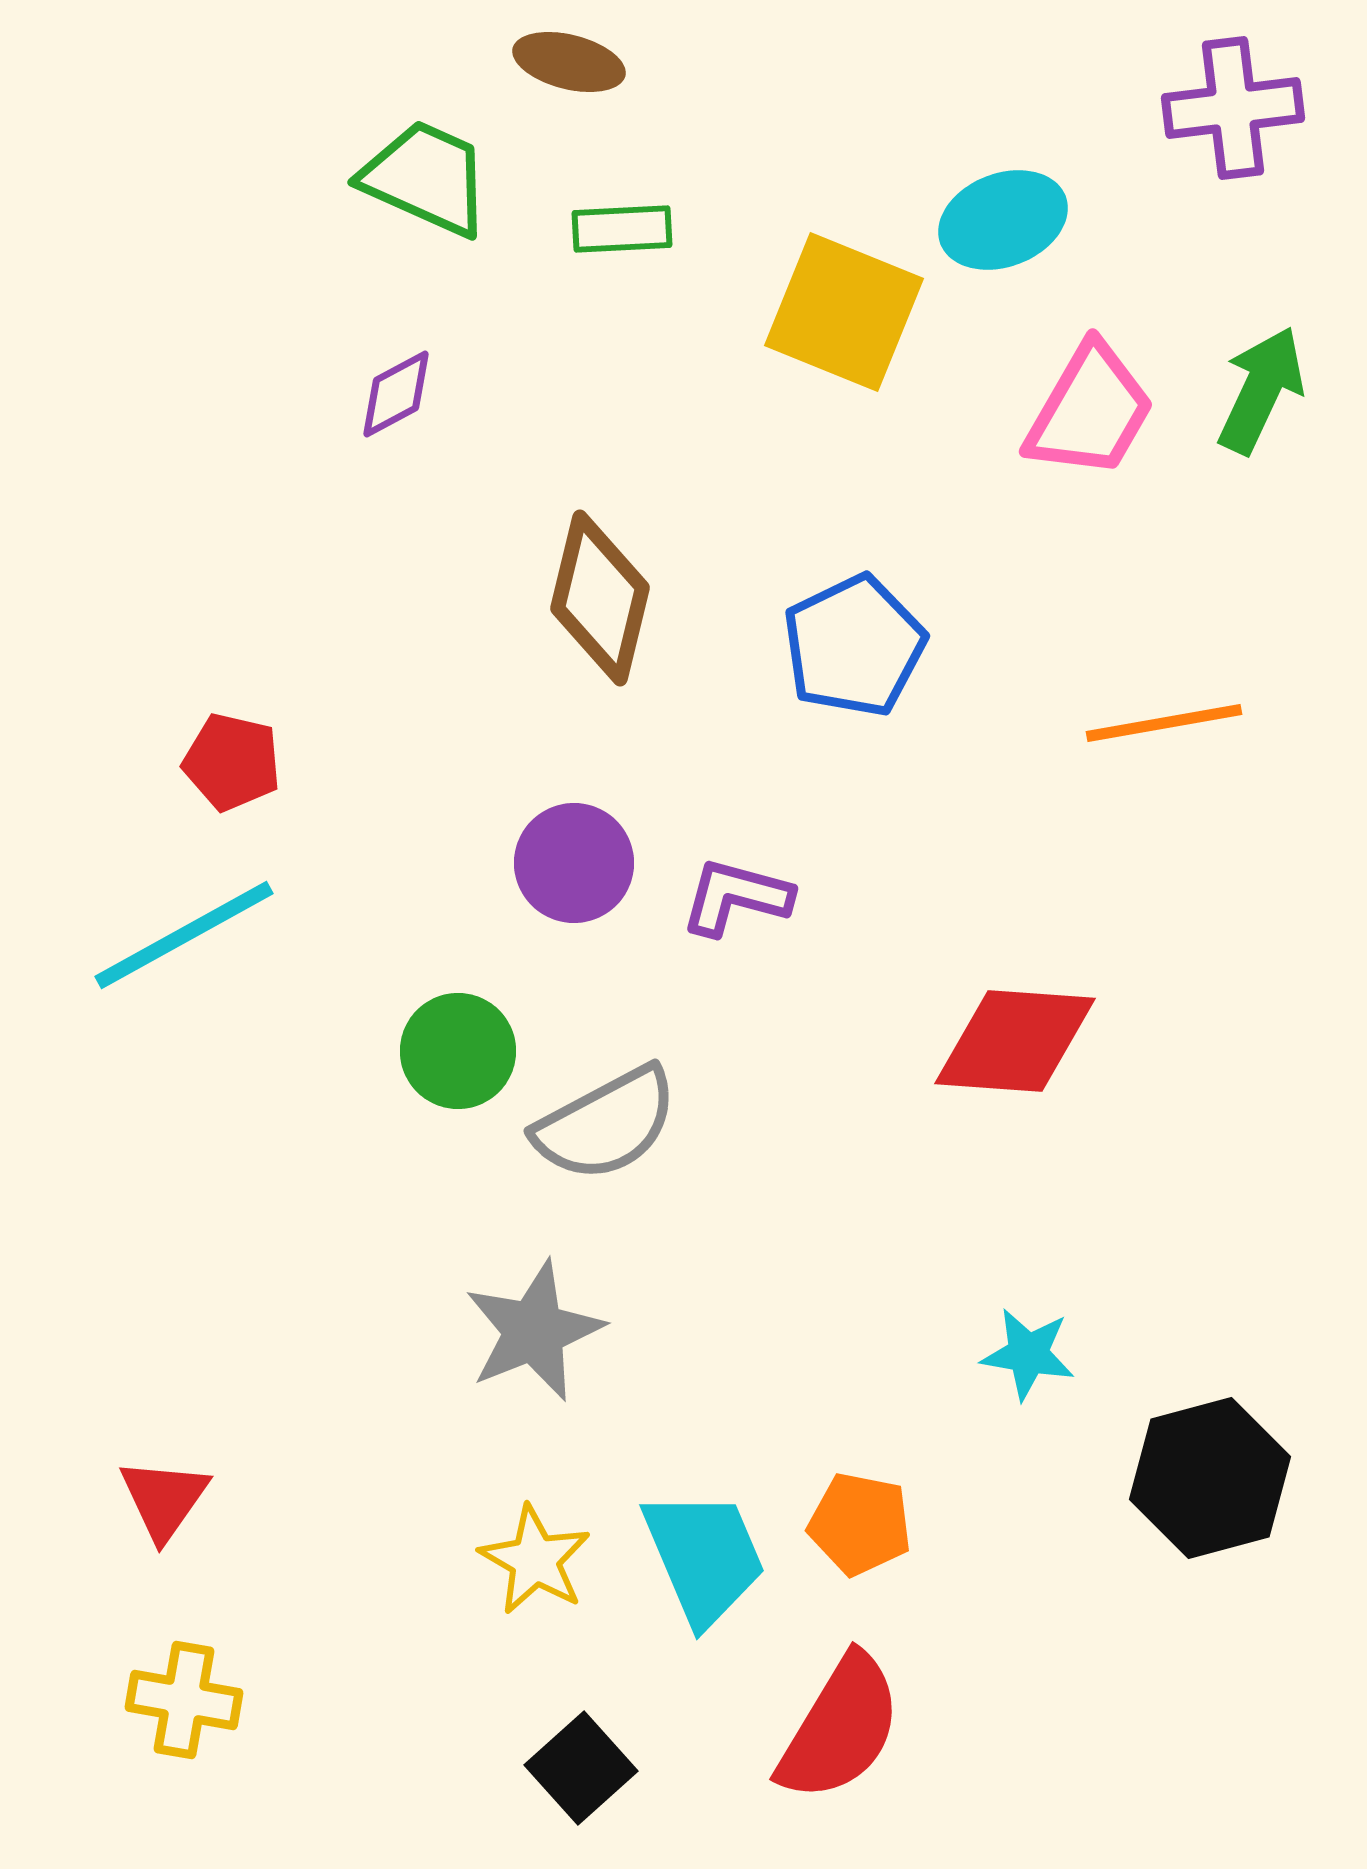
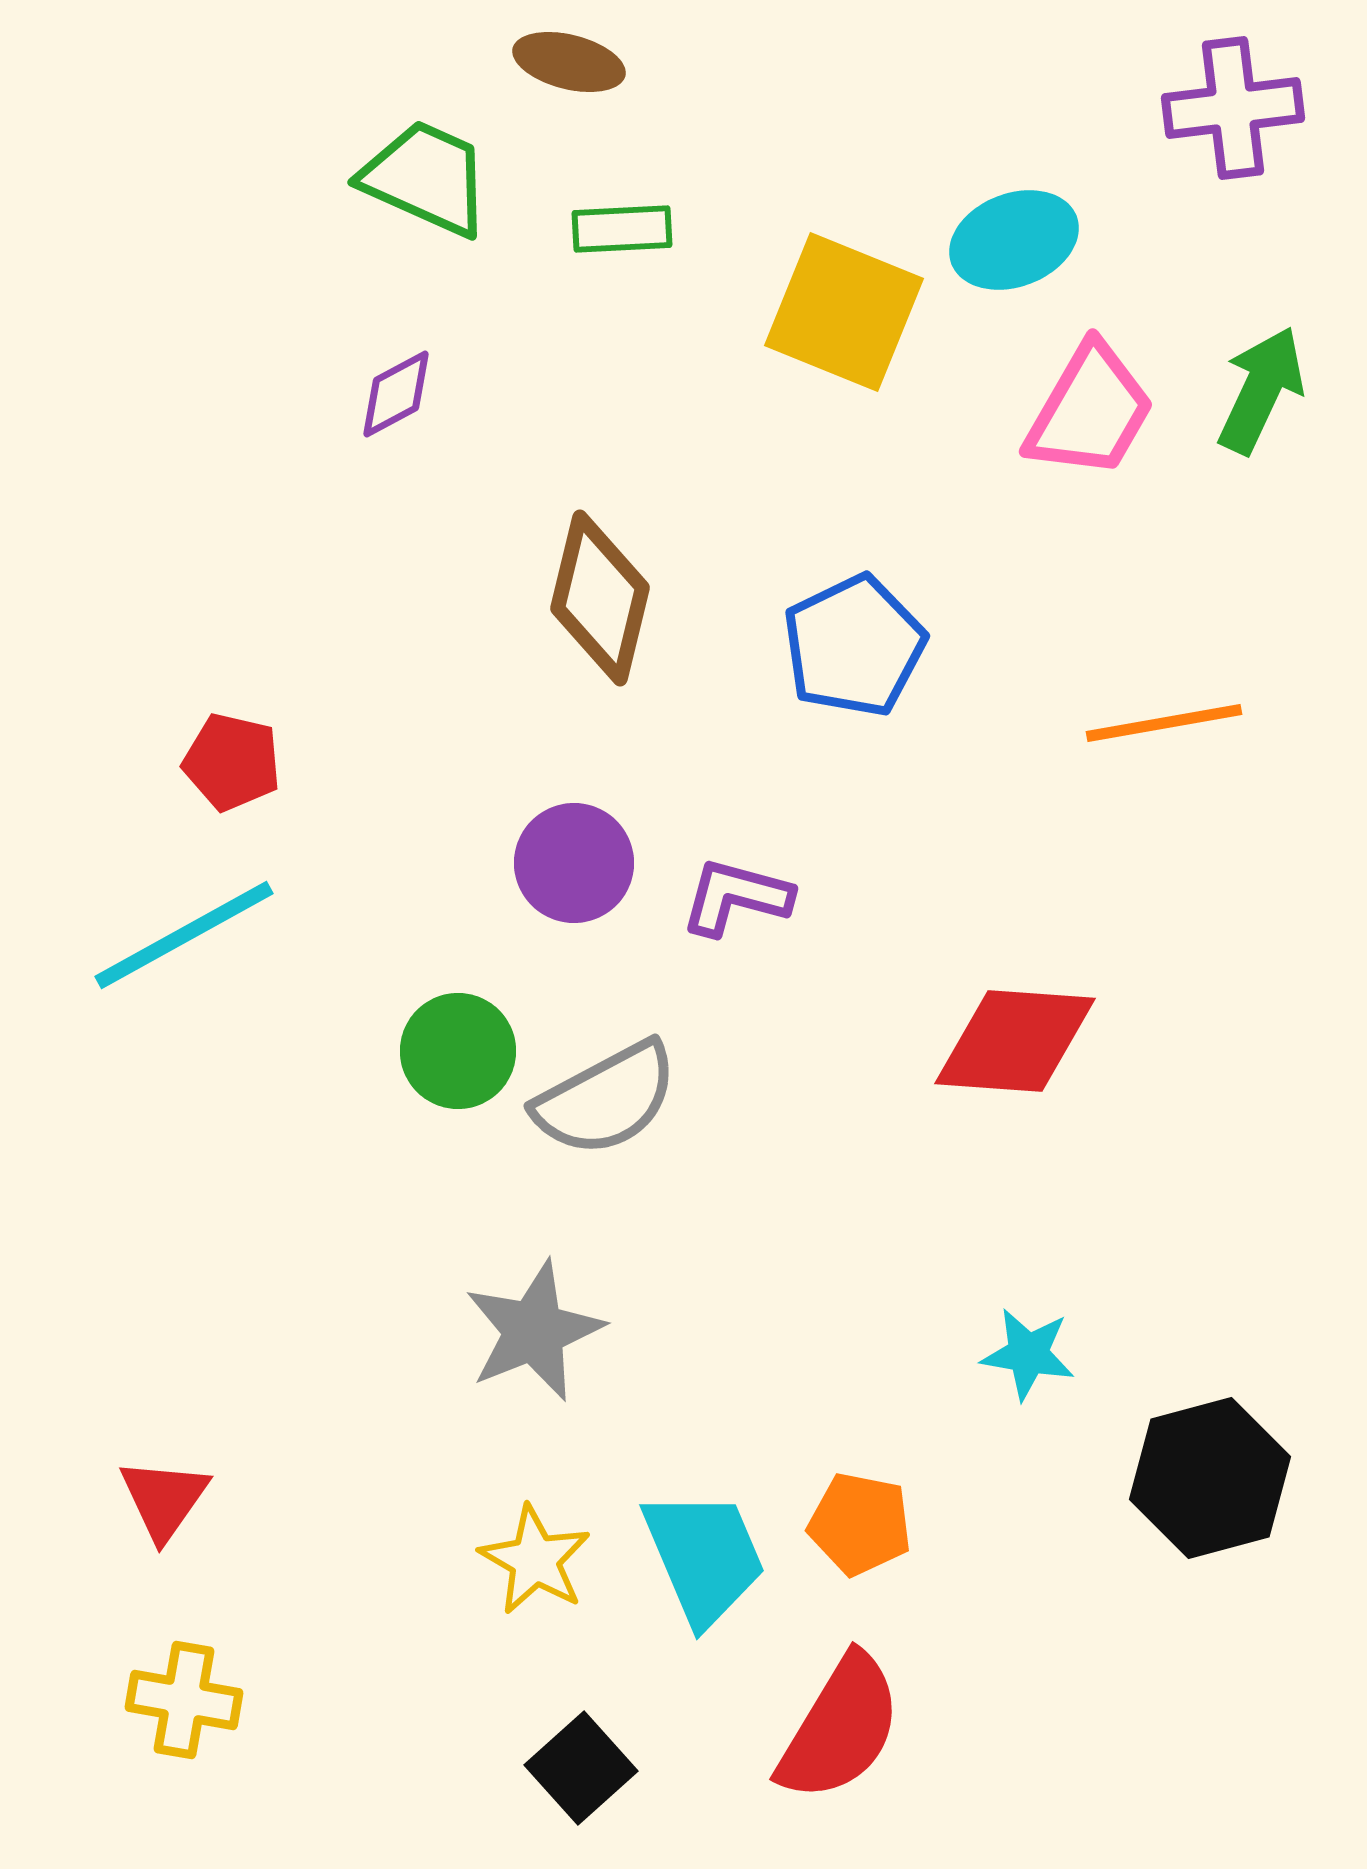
cyan ellipse: moved 11 px right, 20 px down
gray semicircle: moved 25 px up
